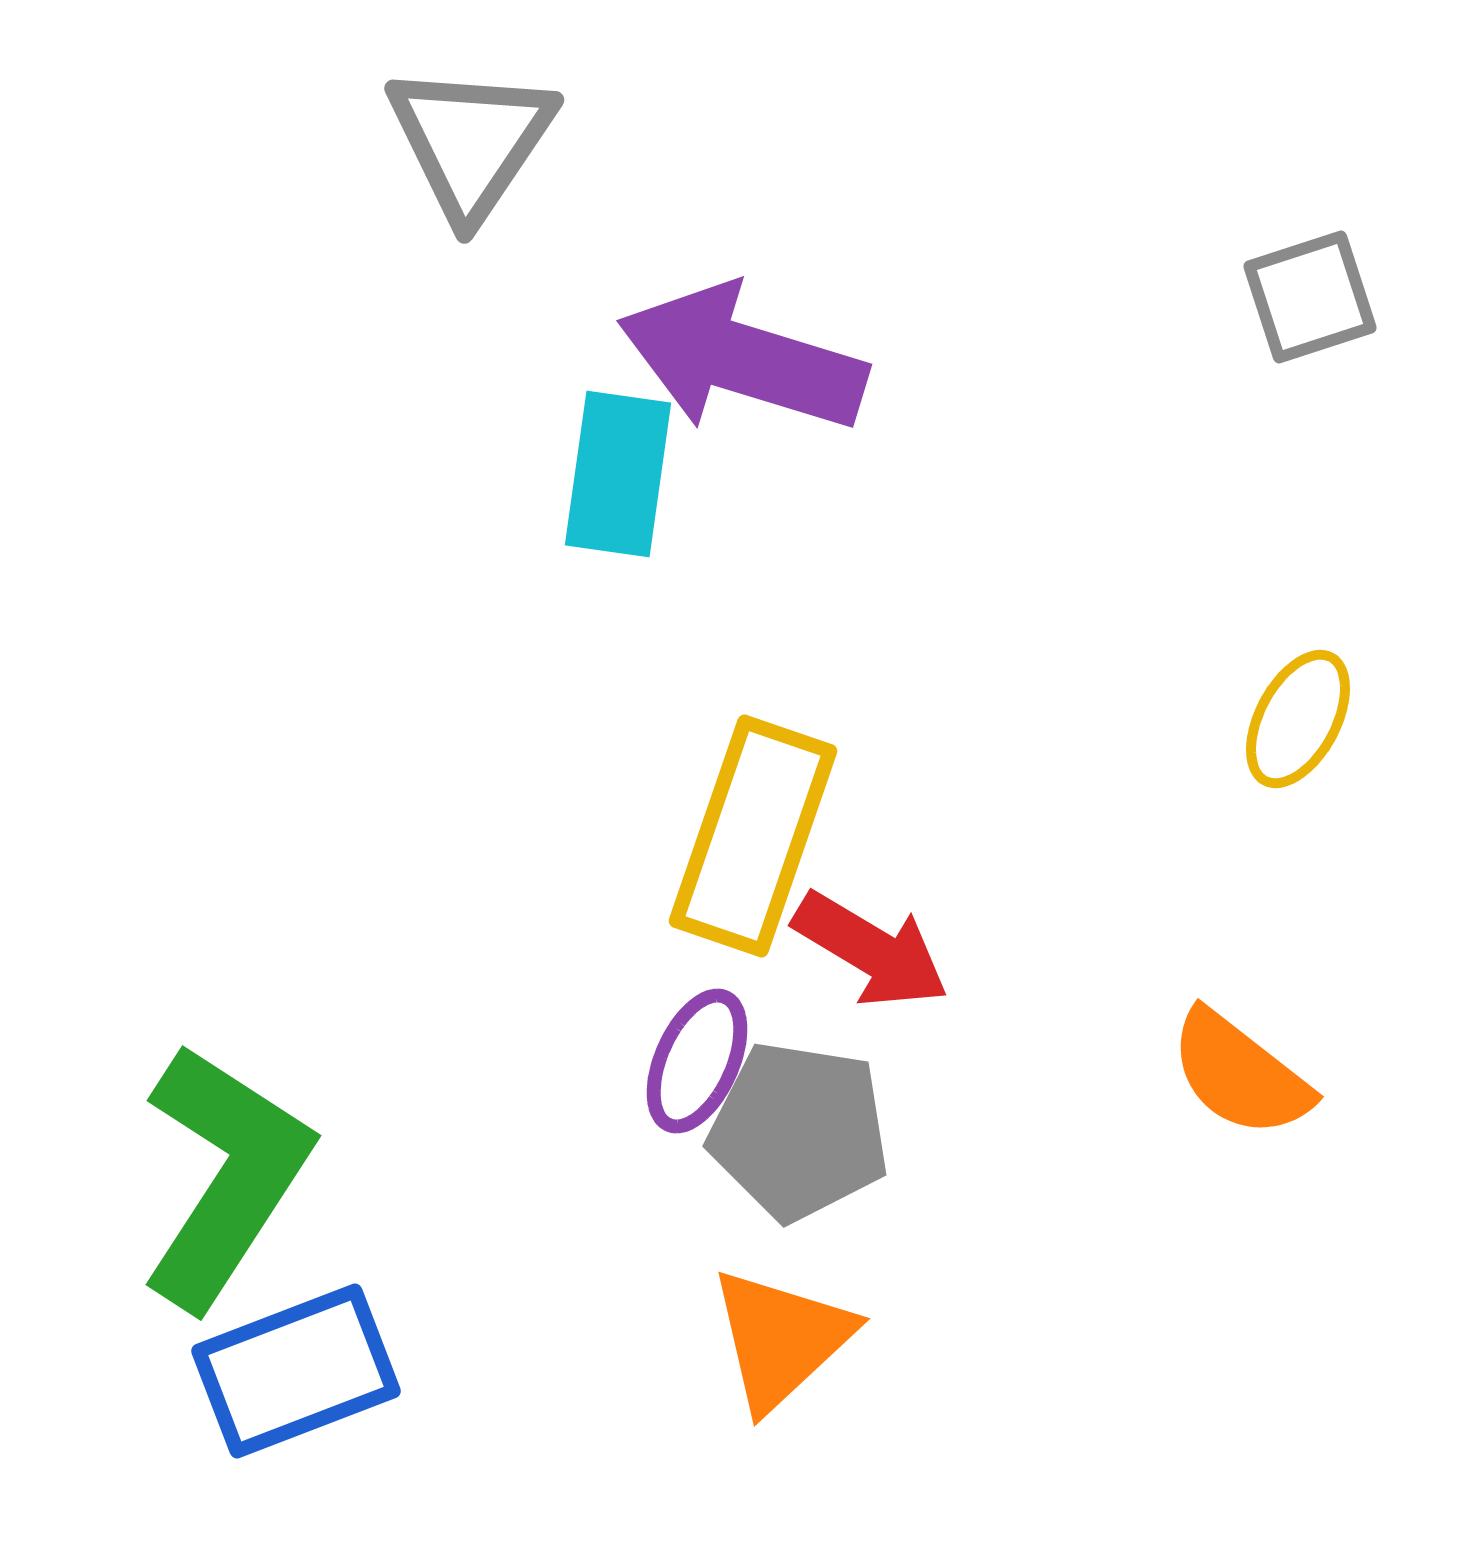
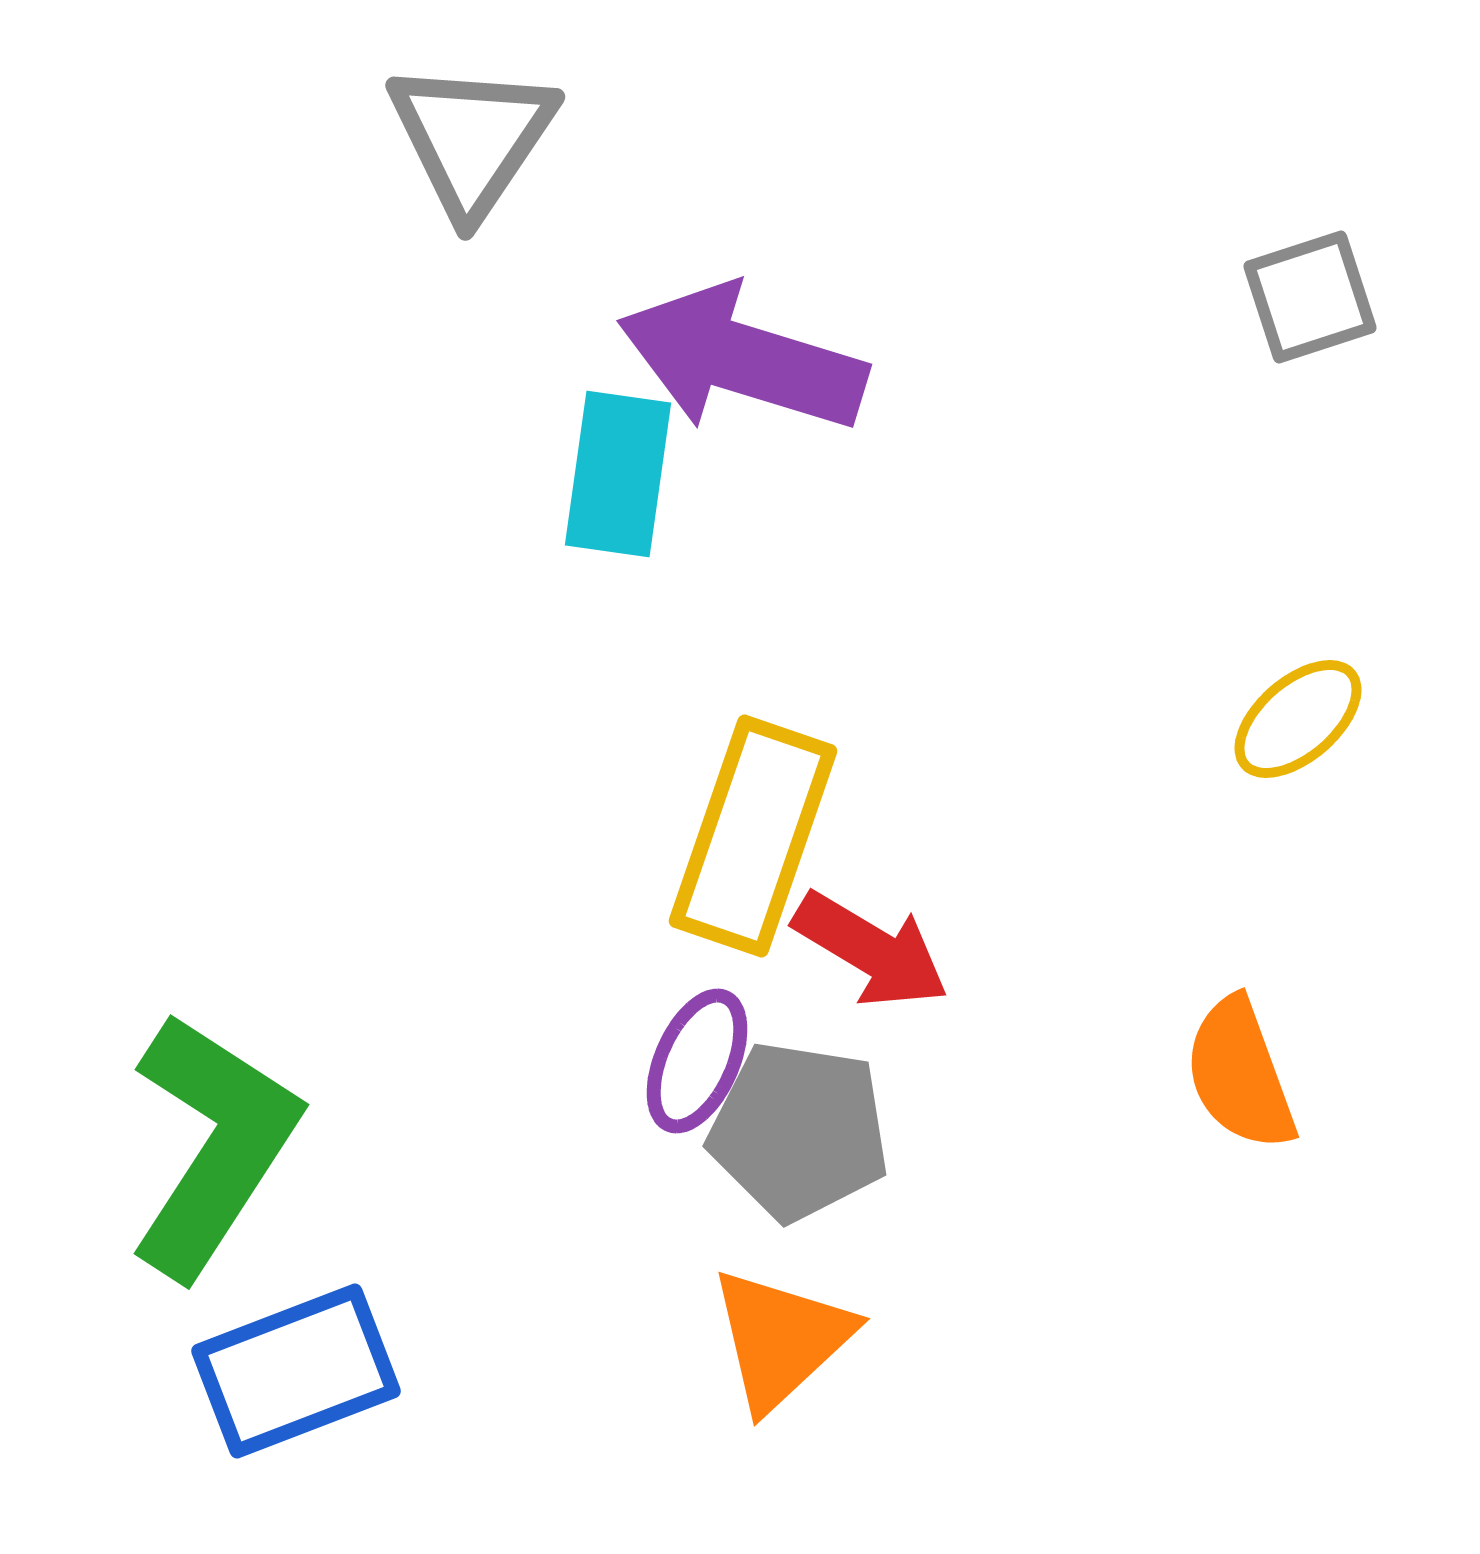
gray triangle: moved 1 px right, 3 px up
yellow ellipse: rotated 21 degrees clockwise
orange semicircle: rotated 32 degrees clockwise
green L-shape: moved 12 px left, 31 px up
